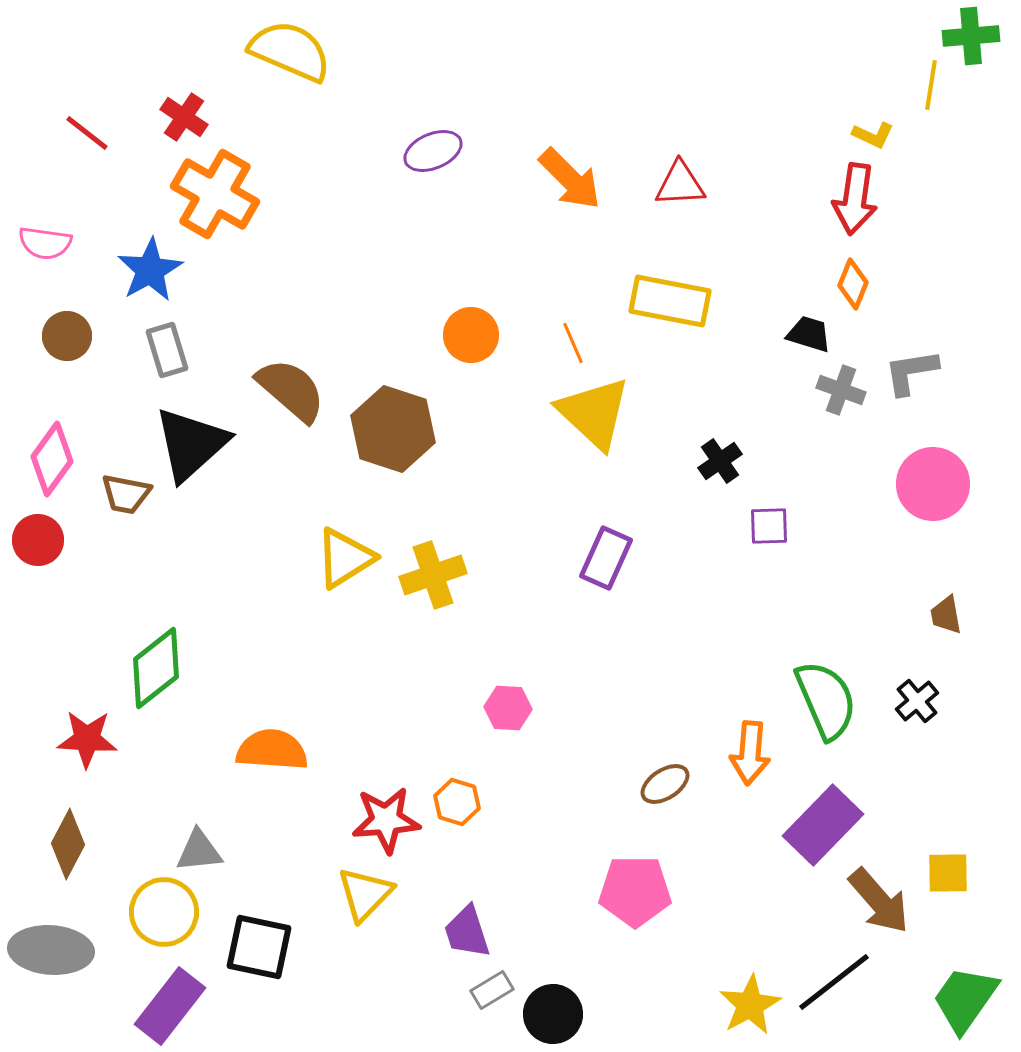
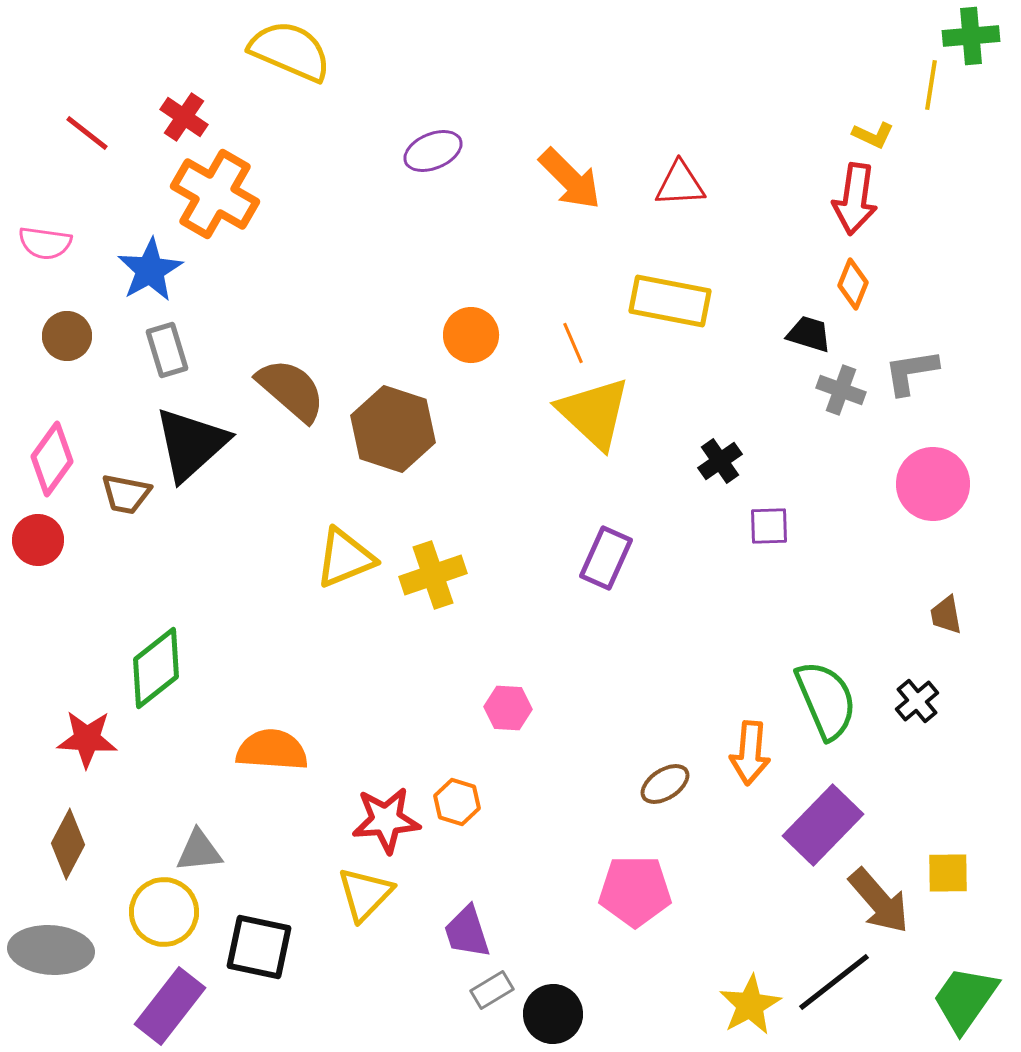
yellow triangle at (345, 558): rotated 10 degrees clockwise
